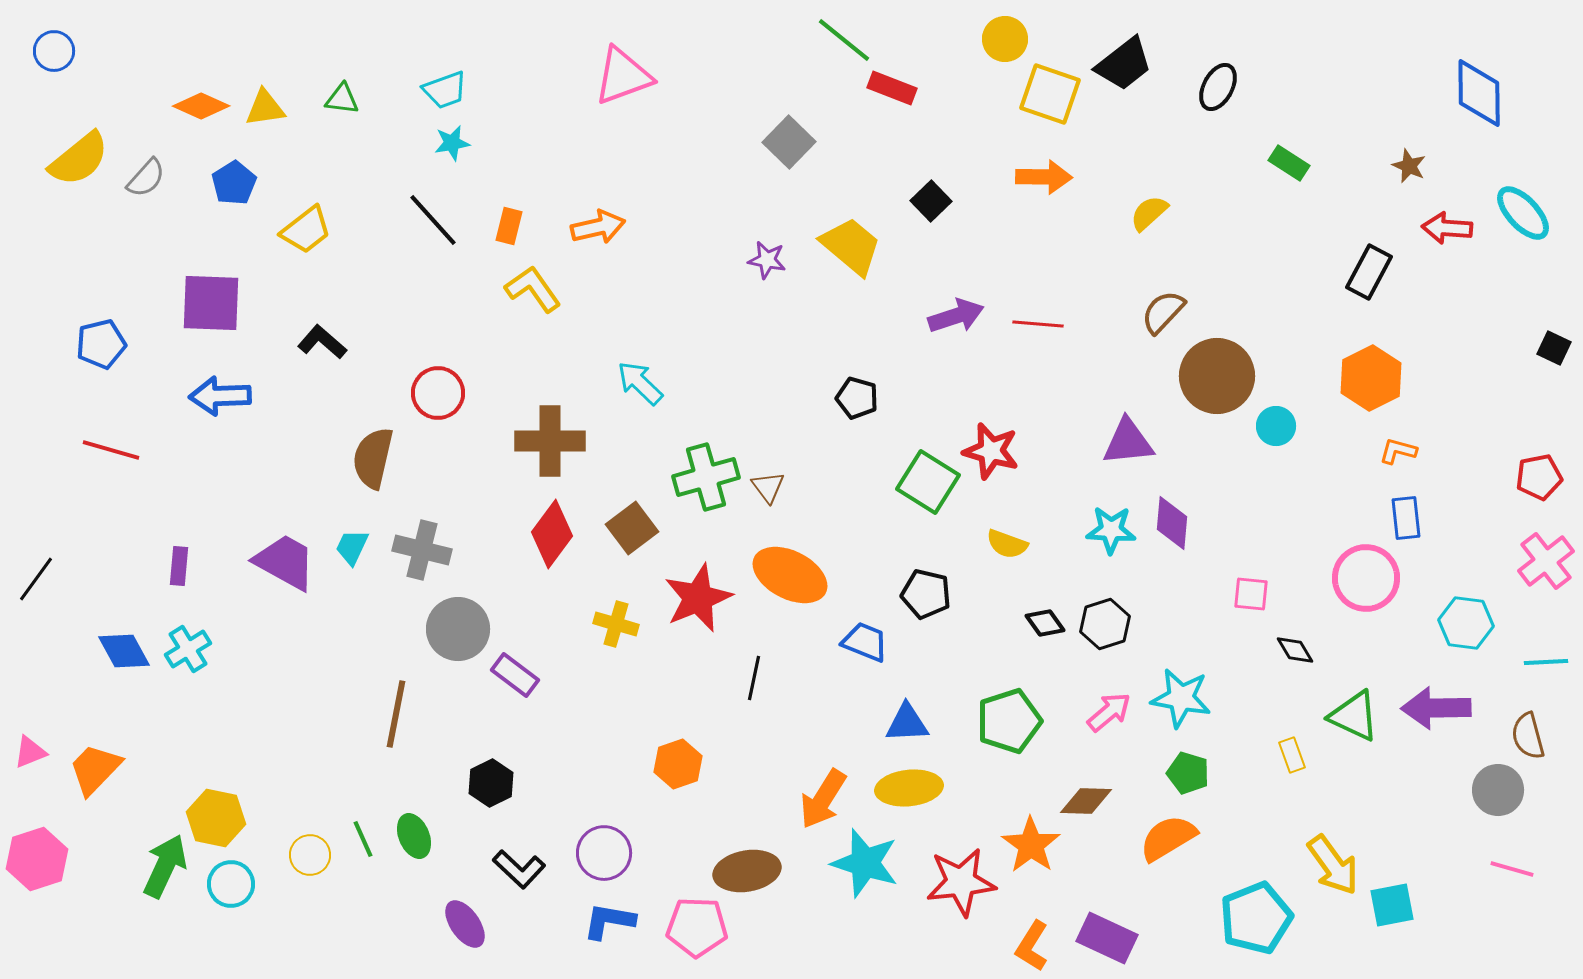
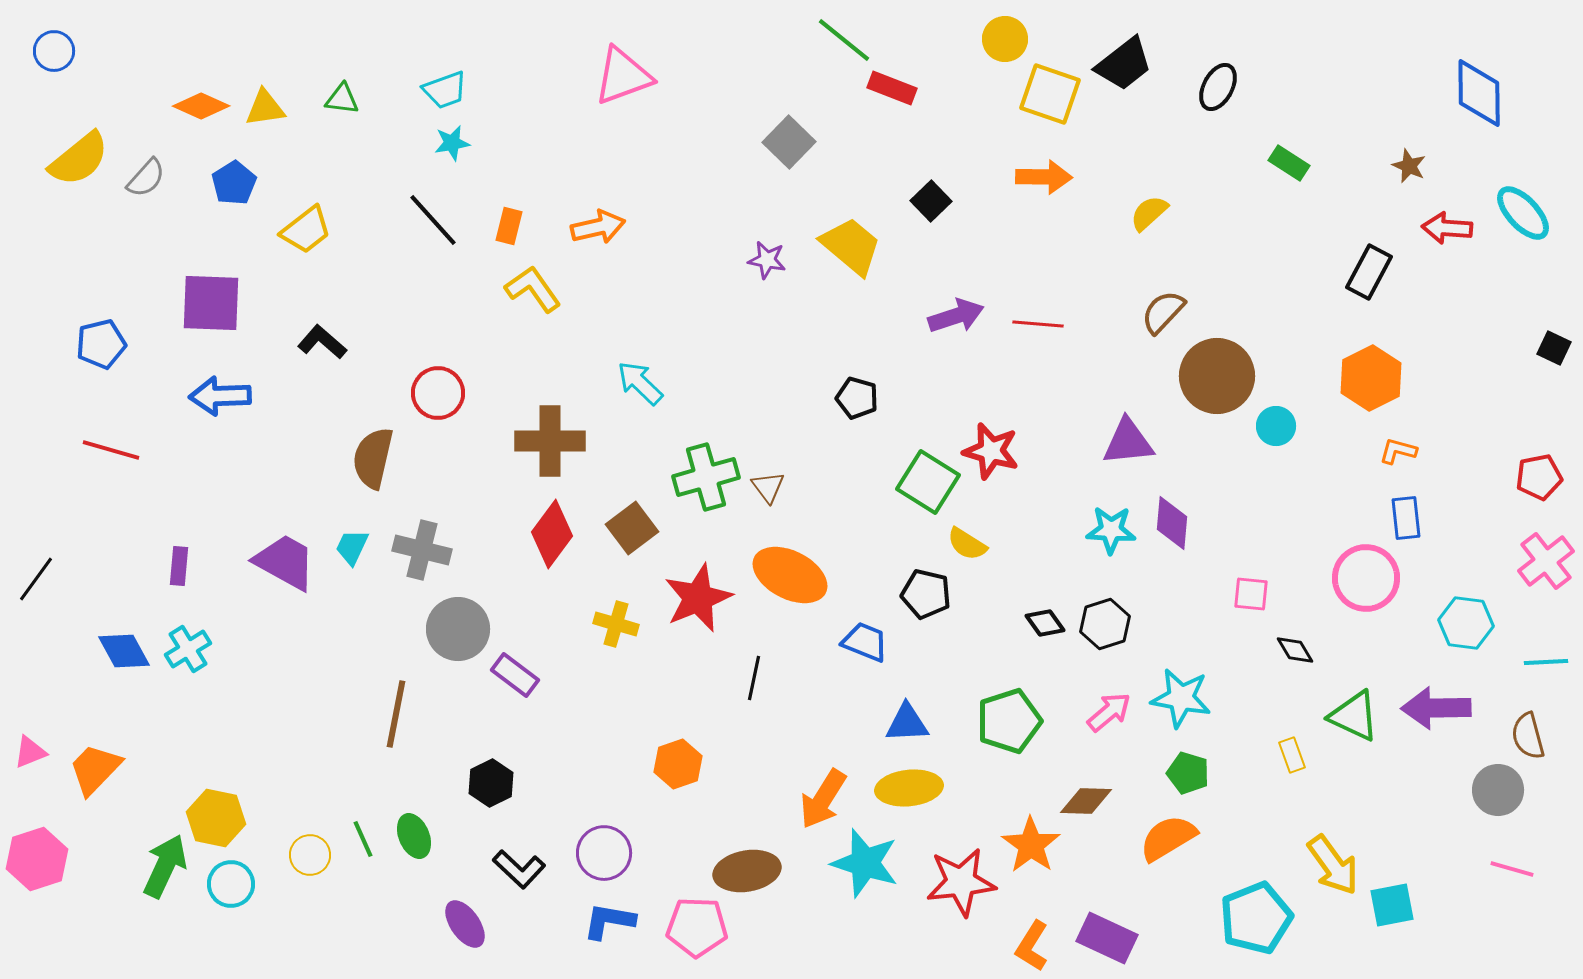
yellow semicircle at (1007, 544): moved 40 px left; rotated 12 degrees clockwise
